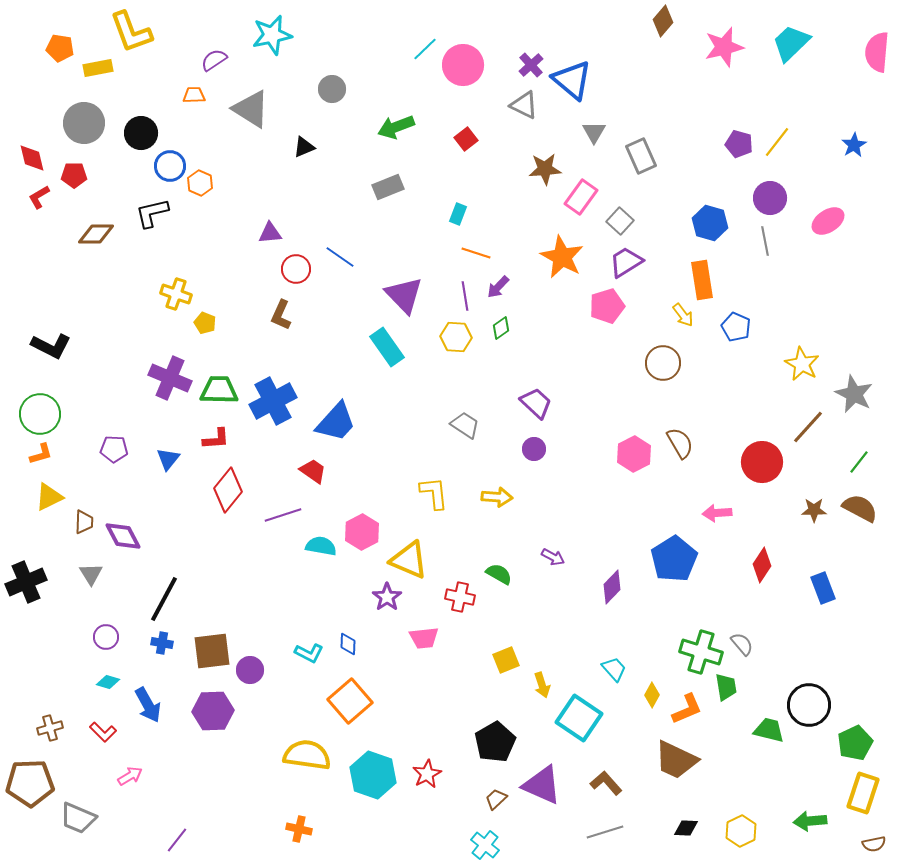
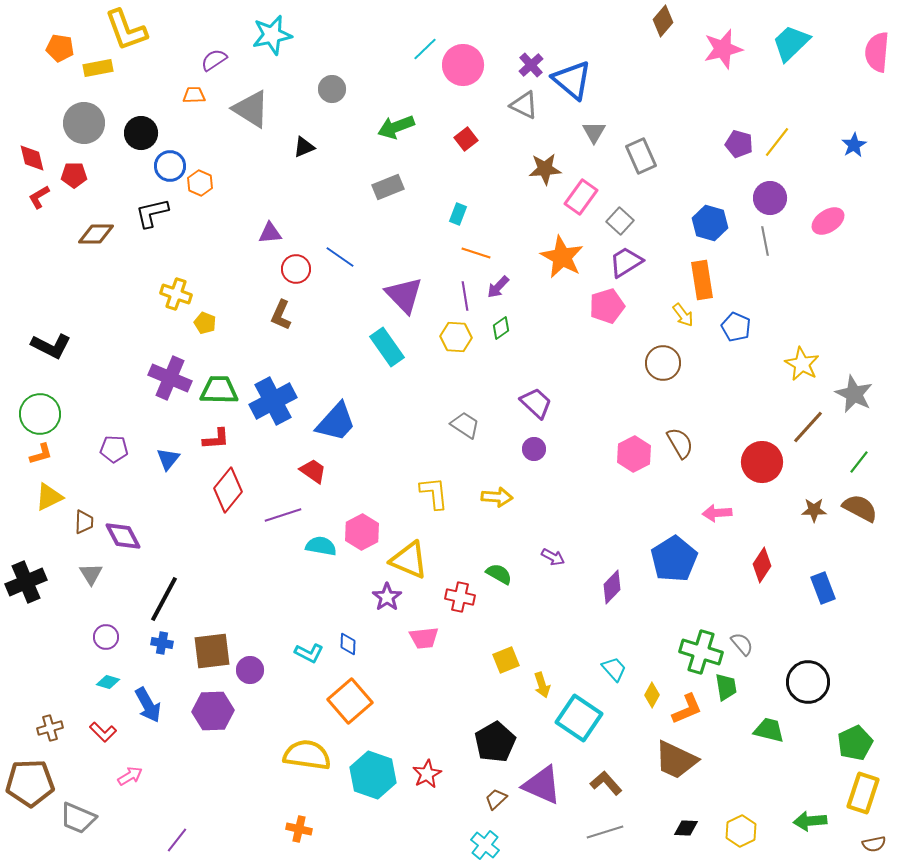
yellow L-shape at (131, 32): moved 5 px left, 2 px up
pink star at (724, 47): moved 1 px left, 2 px down
black circle at (809, 705): moved 1 px left, 23 px up
